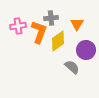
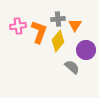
gray cross: moved 7 px right, 1 px down
orange triangle: moved 2 px left, 1 px down
yellow diamond: rotated 15 degrees counterclockwise
